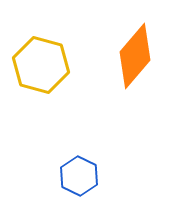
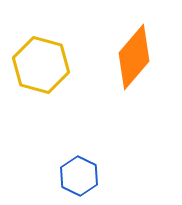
orange diamond: moved 1 px left, 1 px down
